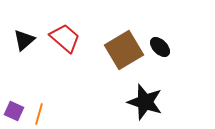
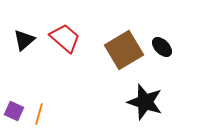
black ellipse: moved 2 px right
